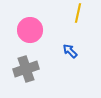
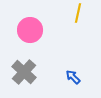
blue arrow: moved 3 px right, 26 px down
gray cross: moved 2 px left, 3 px down; rotated 30 degrees counterclockwise
